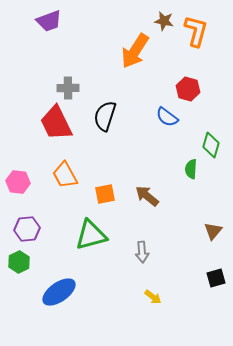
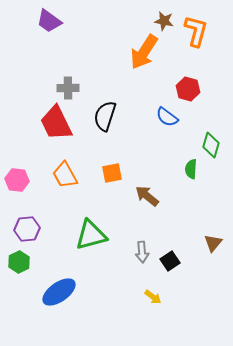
purple trapezoid: rotated 56 degrees clockwise
orange arrow: moved 9 px right, 1 px down
pink hexagon: moved 1 px left, 2 px up
orange square: moved 7 px right, 21 px up
brown triangle: moved 12 px down
black square: moved 46 px left, 17 px up; rotated 18 degrees counterclockwise
